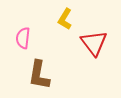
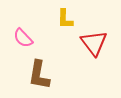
yellow L-shape: rotated 30 degrees counterclockwise
pink semicircle: rotated 50 degrees counterclockwise
